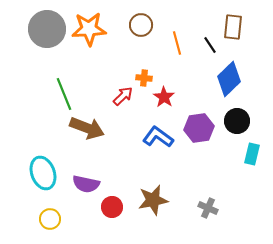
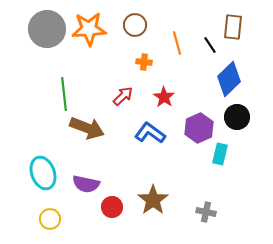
brown circle: moved 6 px left
orange cross: moved 16 px up
green line: rotated 16 degrees clockwise
black circle: moved 4 px up
purple hexagon: rotated 16 degrees counterclockwise
blue L-shape: moved 8 px left, 4 px up
cyan rectangle: moved 32 px left
brown star: rotated 24 degrees counterclockwise
gray cross: moved 2 px left, 4 px down; rotated 12 degrees counterclockwise
